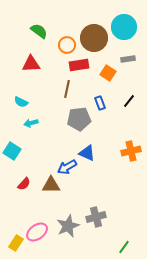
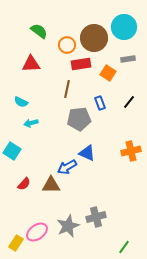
red rectangle: moved 2 px right, 1 px up
black line: moved 1 px down
